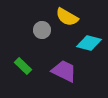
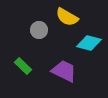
gray circle: moved 3 px left
